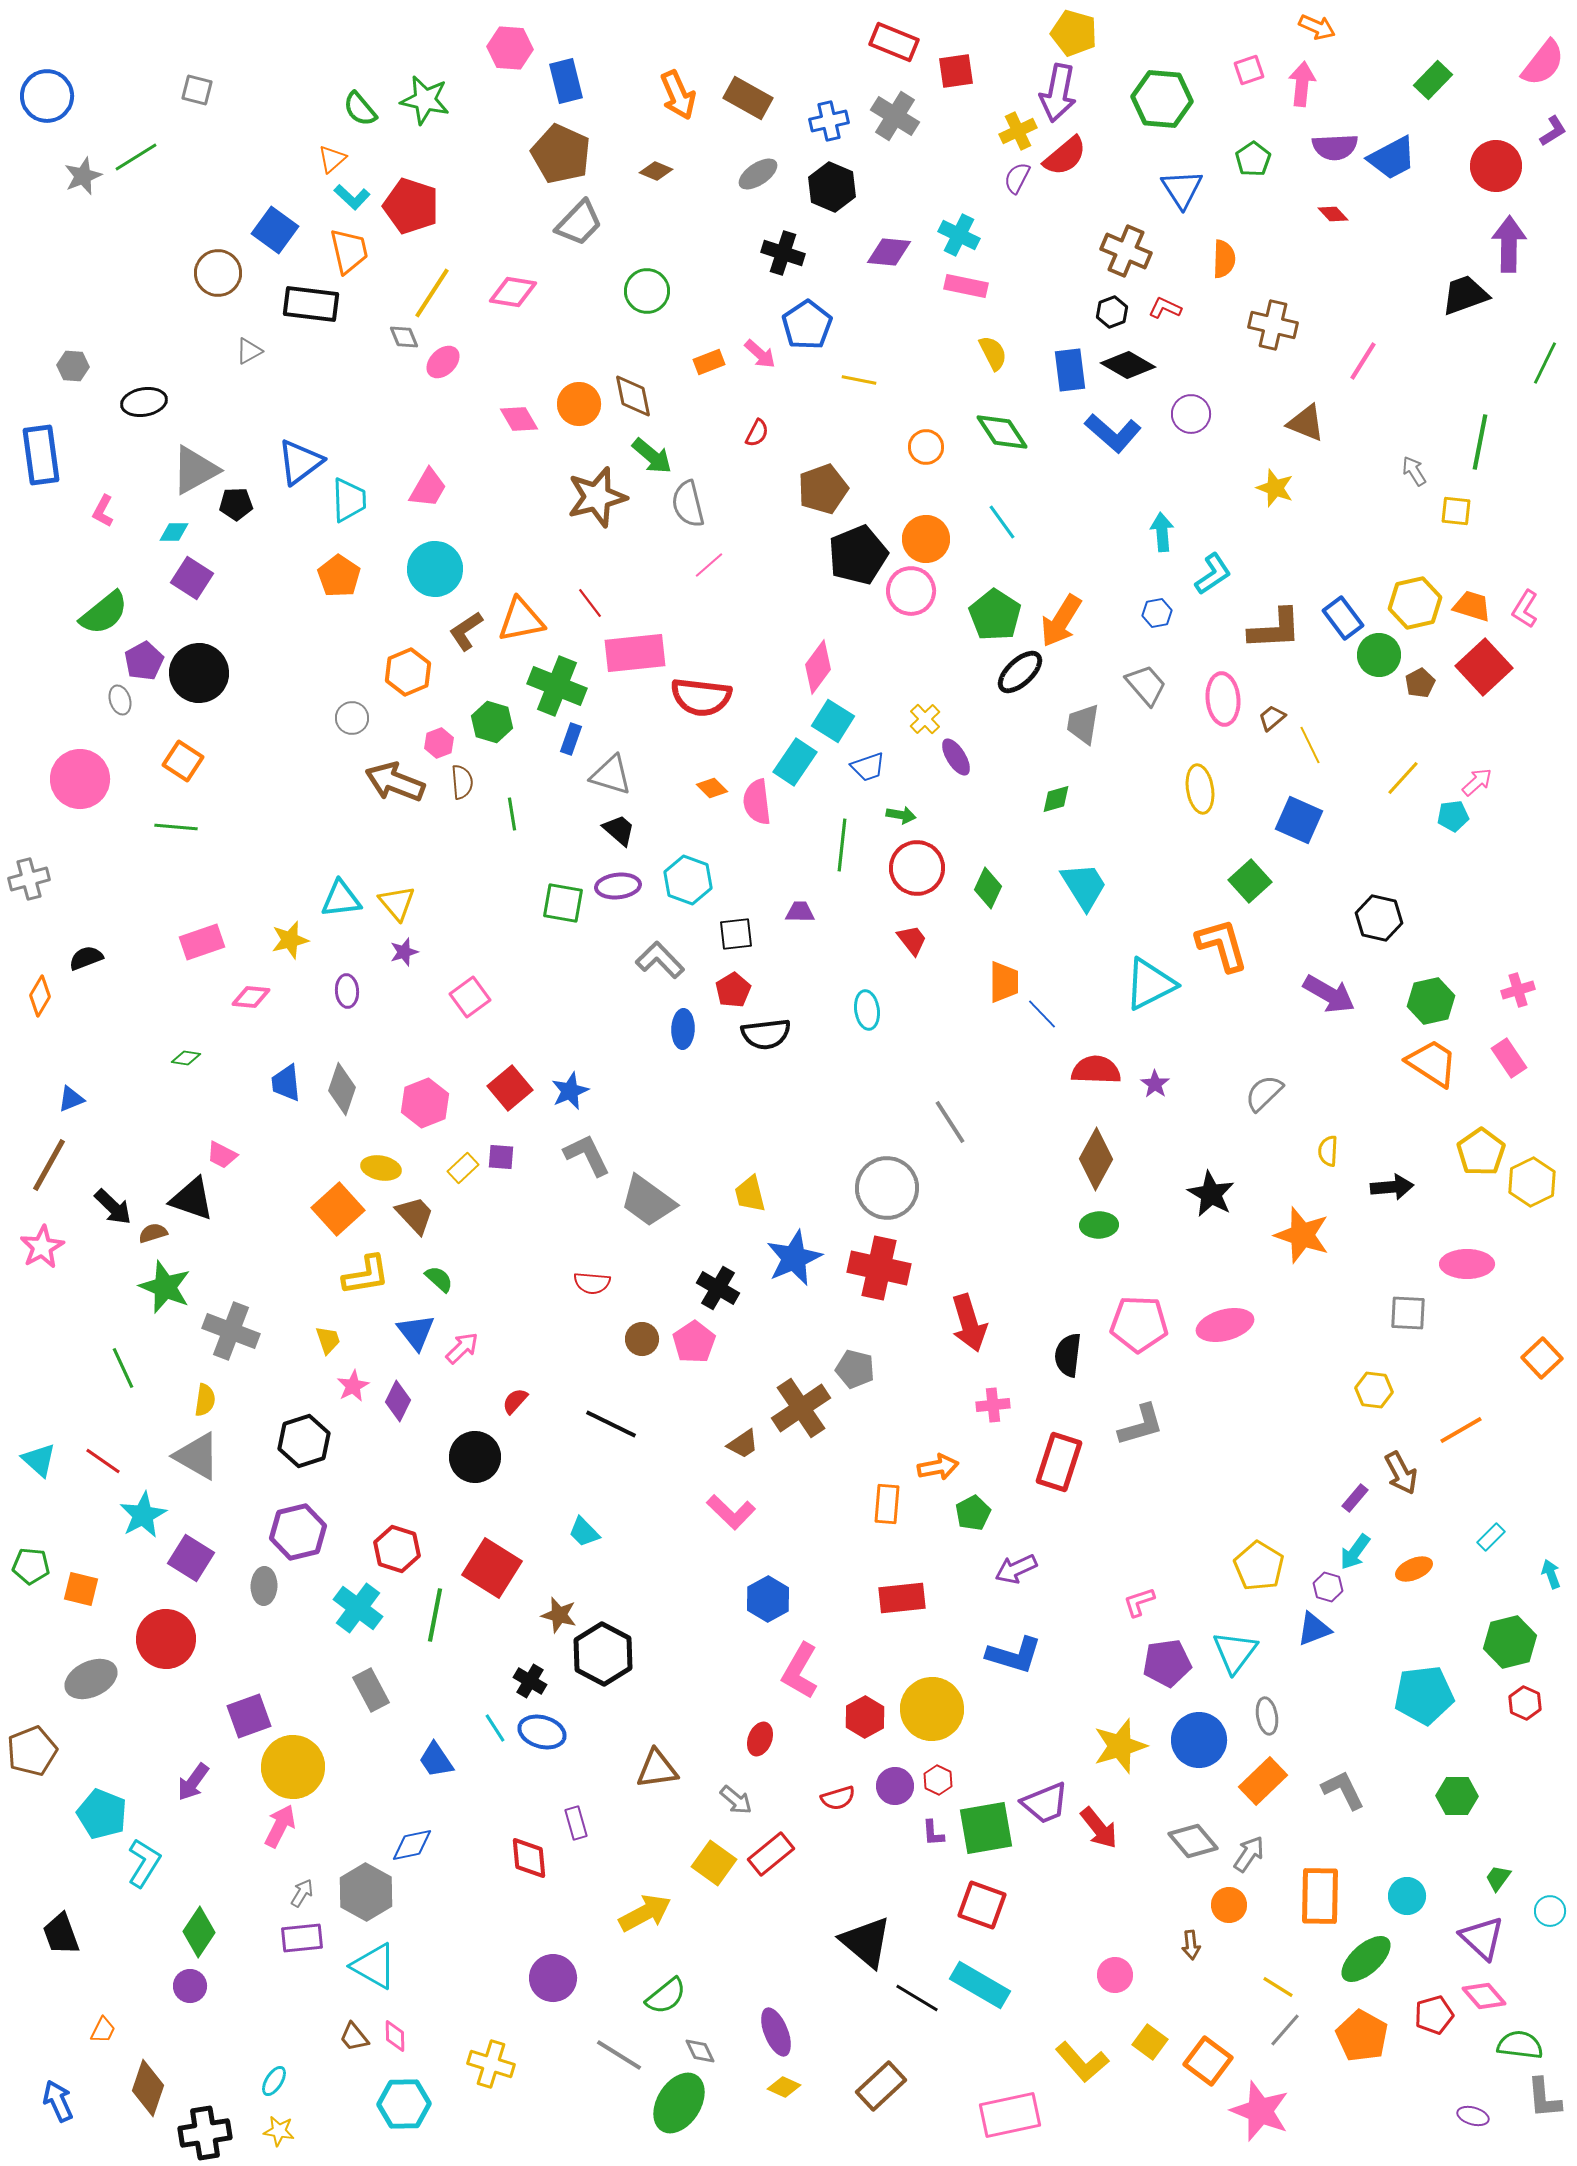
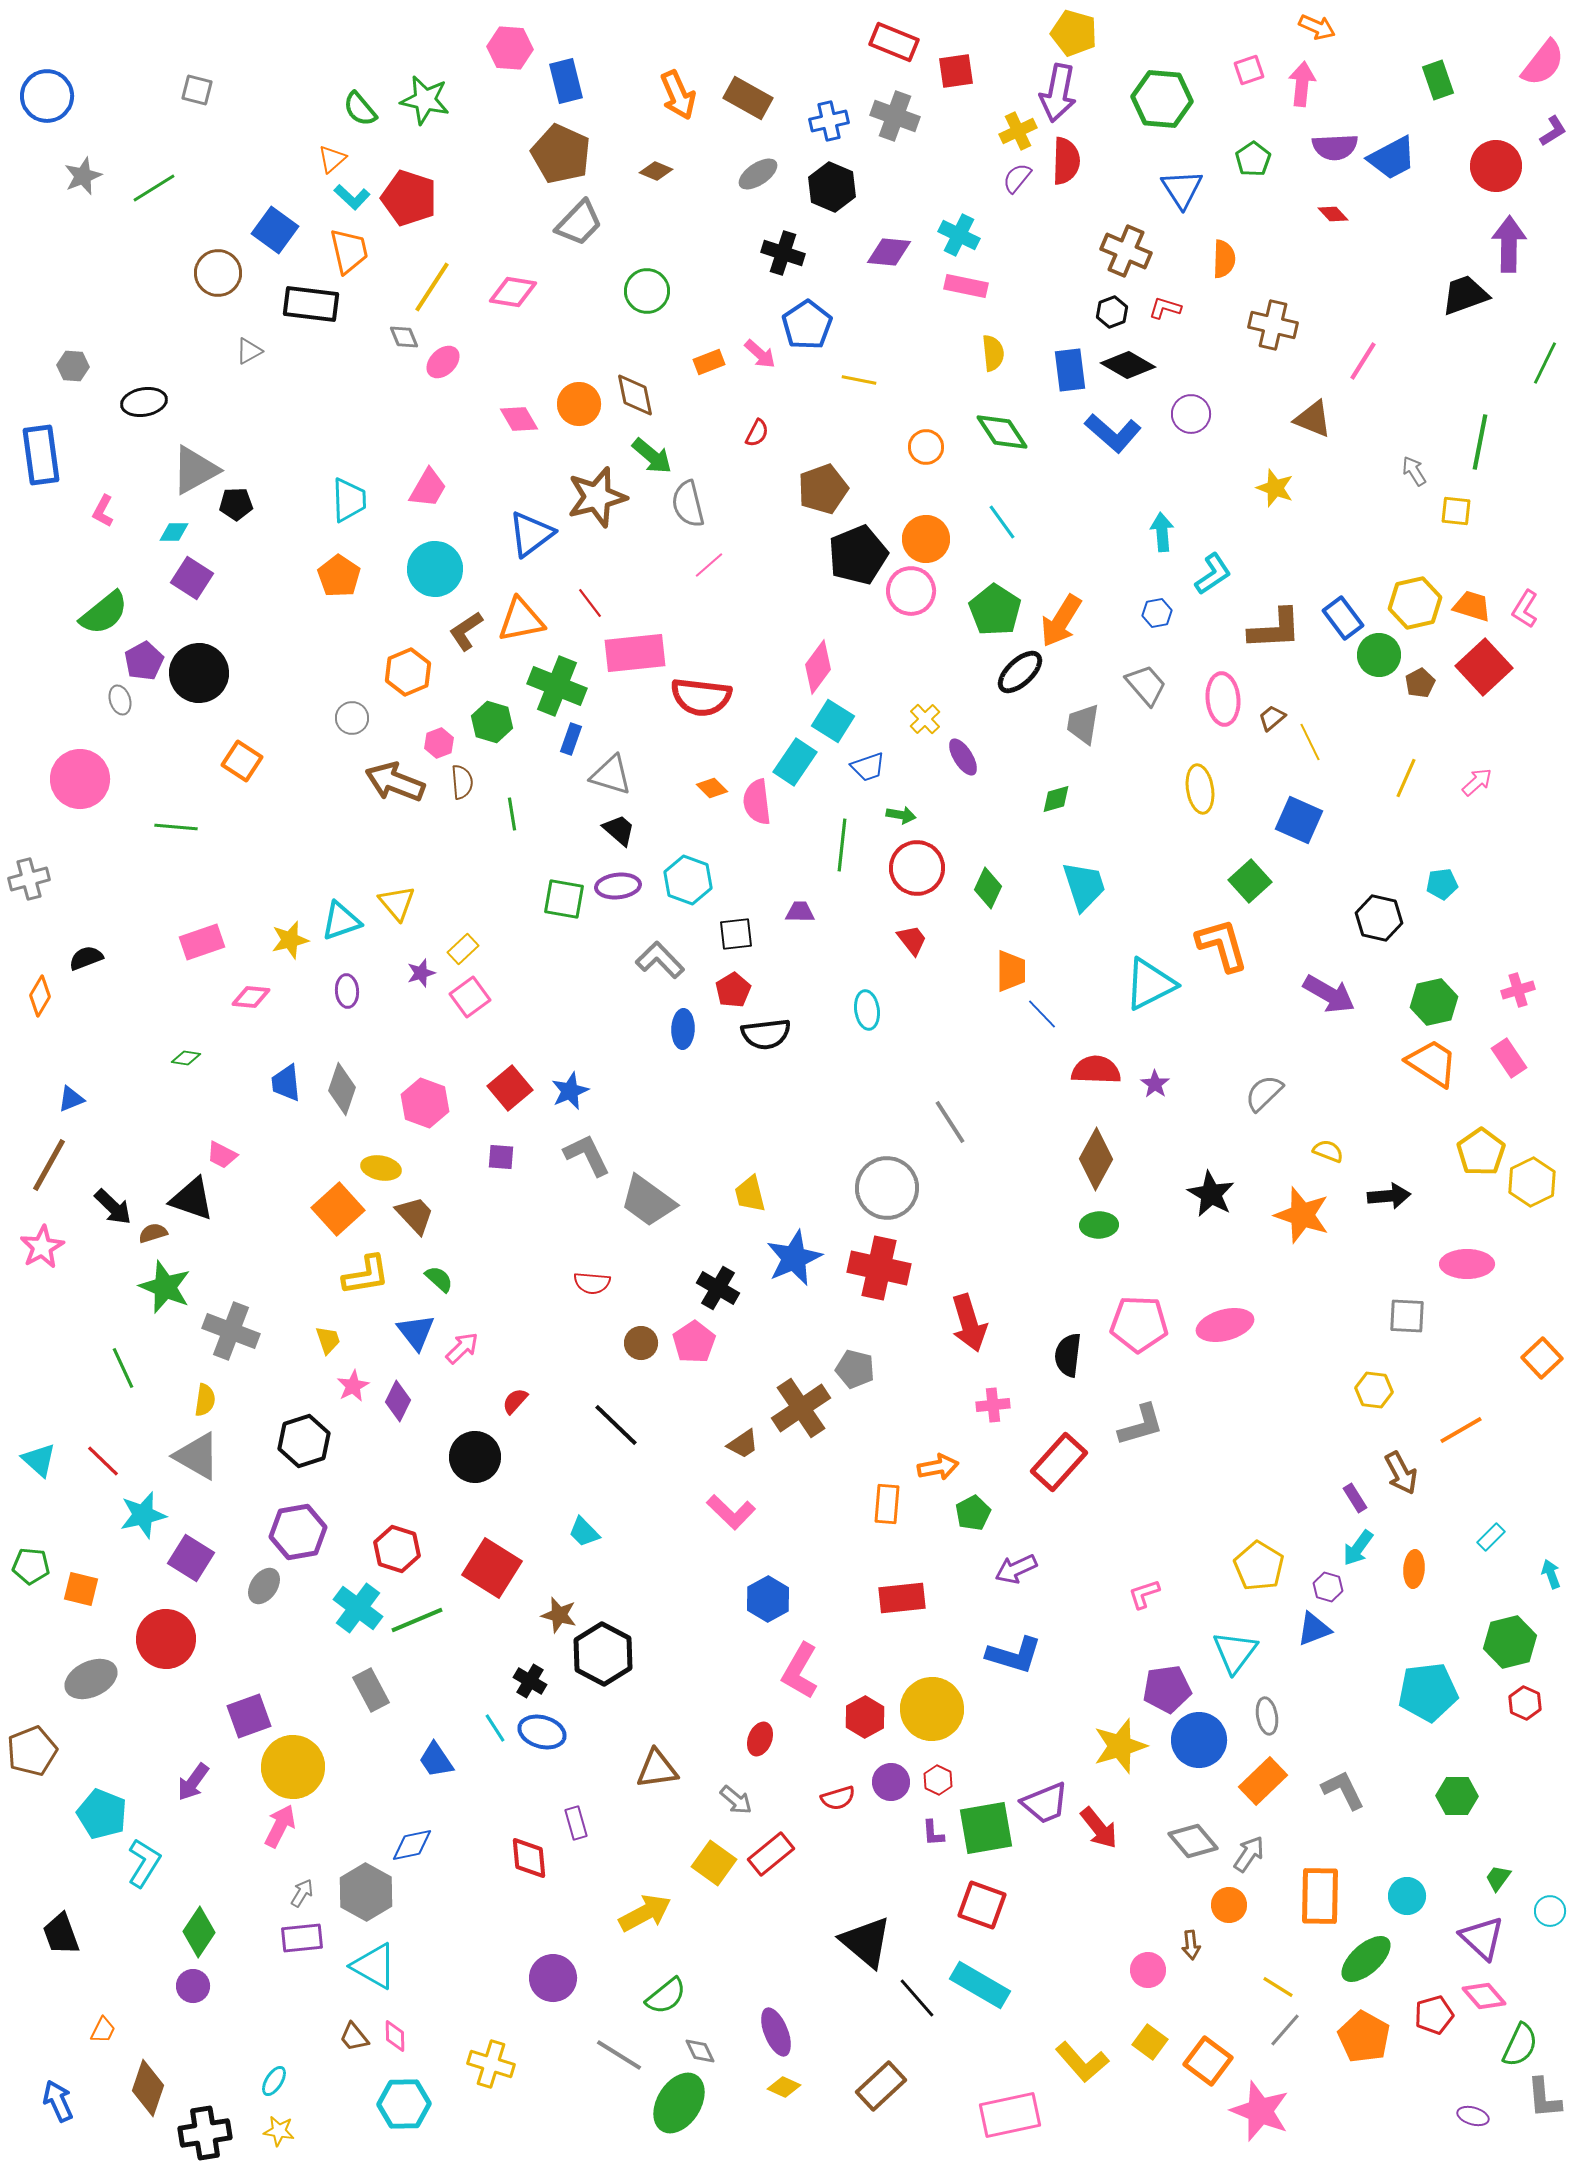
green rectangle at (1433, 80): moved 5 px right; rotated 63 degrees counterclockwise
gray cross at (895, 116): rotated 12 degrees counterclockwise
red semicircle at (1065, 156): moved 1 px right, 5 px down; rotated 48 degrees counterclockwise
green line at (136, 157): moved 18 px right, 31 px down
purple semicircle at (1017, 178): rotated 12 degrees clockwise
red pentagon at (411, 206): moved 2 px left, 8 px up
yellow line at (432, 293): moved 6 px up
red L-shape at (1165, 308): rotated 8 degrees counterclockwise
yellow semicircle at (993, 353): rotated 21 degrees clockwise
brown diamond at (633, 396): moved 2 px right, 1 px up
brown triangle at (1306, 423): moved 7 px right, 4 px up
blue triangle at (300, 462): moved 231 px right, 72 px down
green pentagon at (995, 615): moved 5 px up
yellow line at (1310, 745): moved 3 px up
purple ellipse at (956, 757): moved 7 px right
orange square at (183, 761): moved 59 px right
yellow line at (1403, 778): moved 3 px right; rotated 18 degrees counterclockwise
cyan pentagon at (1453, 816): moved 11 px left, 68 px down
cyan trapezoid at (1084, 886): rotated 14 degrees clockwise
cyan triangle at (341, 899): moved 22 px down; rotated 12 degrees counterclockwise
green square at (563, 903): moved 1 px right, 4 px up
purple star at (404, 952): moved 17 px right, 21 px down
orange trapezoid at (1004, 982): moved 7 px right, 11 px up
green hexagon at (1431, 1001): moved 3 px right, 1 px down
pink hexagon at (425, 1103): rotated 18 degrees counterclockwise
yellow semicircle at (1328, 1151): rotated 108 degrees clockwise
yellow rectangle at (463, 1168): moved 219 px up
black arrow at (1392, 1187): moved 3 px left, 9 px down
orange star at (1302, 1235): moved 20 px up
gray square at (1408, 1313): moved 1 px left, 3 px down
brown circle at (642, 1339): moved 1 px left, 4 px down
black line at (611, 1424): moved 5 px right, 1 px down; rotated 18 degrees clockwise
red line at (103, 1461): rotated 9 degrees clockwise
red rectangle at (1059, 1462): rotated 24 degrees clockwise
purple rectangle at (1355, 1498): rotated 72 degrees counterclockwise
cyan star at (143, 1515): rotated 15 degrees clockwise
purple hexagon at (298, 1532): rotated 4 degrees clockwise
cyan arrow at (1355, 1552): moved 3 px right, 4 px up
orange ellipse at (1414, 1569): rotated 63 degrees counterclockwise
gray ellipse at (264, 1586): rotated 33 degrees clockwise
pink L-shape at (1139, 1602): moved 5 px right, 8 px up
green line at (435, 1615): moved 18 px left, 5 px down; rotated 56 degrees clockwise
purple pentagon at (1167, 1663): moved 26 px down
cyan pentagon at (1424, 1695): moved 4 px right, 3 px up
purple circle at (895, 1786): moved 4 px left, 4 px up
pink circle at (1115, 1975): moved 33 px right, 5 px up
purple circle at (190, 1986): moved 3 px right
black line at (917, 1998): rotated 18 degrees clockwise
orange pentagon at (1362, 2036): moved 2 px right, 1 px down
green semicircle at (1520, 2045): rotated 108 degrees clockwise
